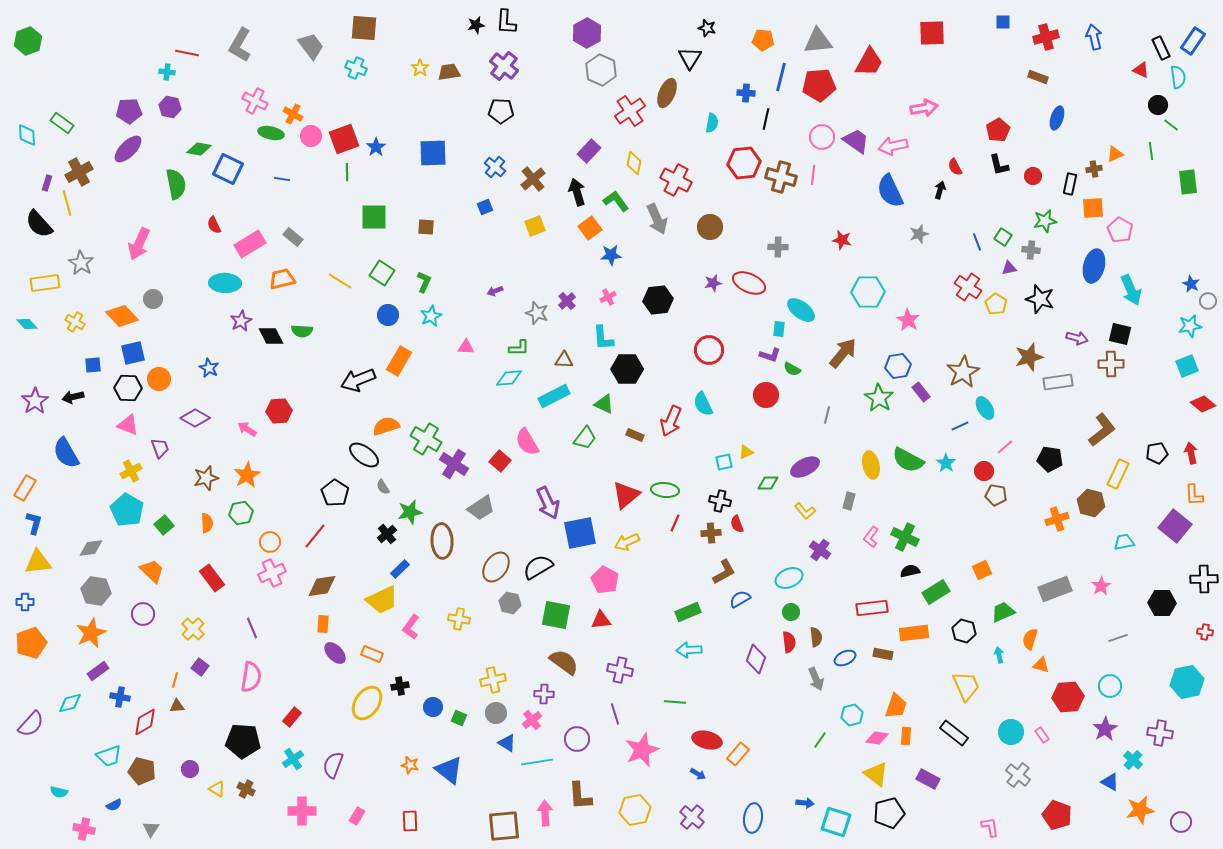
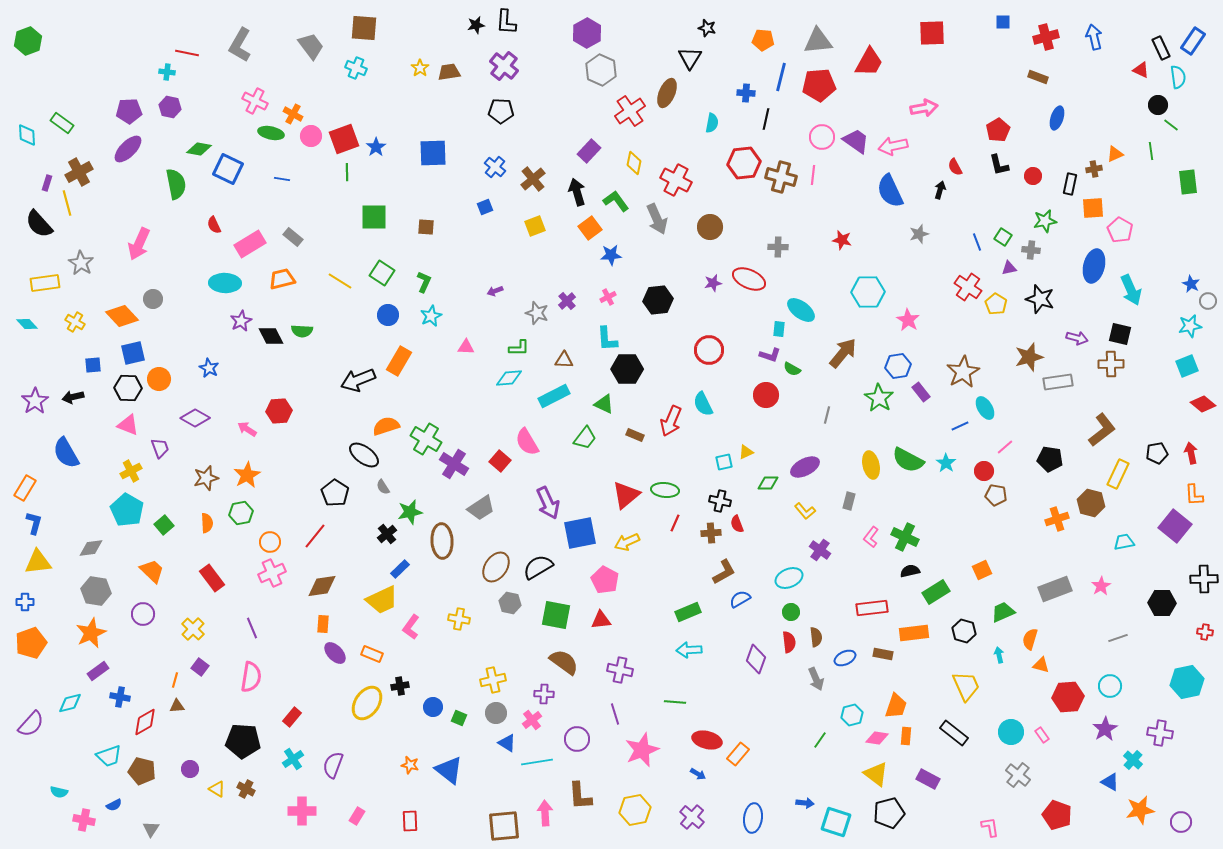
red ellipse at (749, 283): moved 4 px up
cyan L-shape at (603, 338): moved 4 px right, 1 px down
pink cross at (84, 829): moved 9 px up
